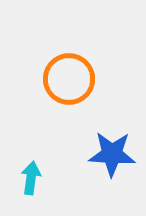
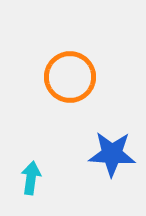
orange circle: moved 1 px right, 2 px up
